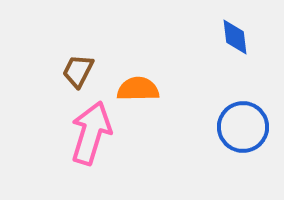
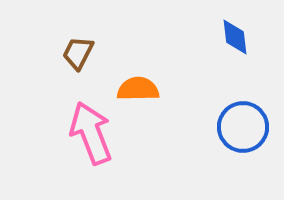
brown trapezoid: moved 18 px up
pink arrow: rotated 38 degrees counterclockwise
